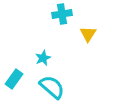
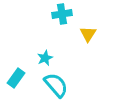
cyan star: moved 2 px right
cyan rectangle: moved 2 px right, 1 px up
cyan semicircle: moved 4 px right, 2 px up; rotated 8 degrees clockwise
